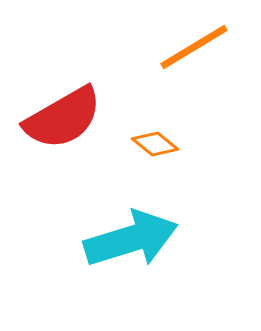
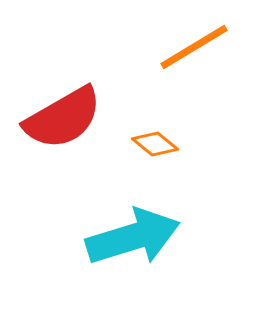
cyan arrow: moved 2 px right, 2 px up
